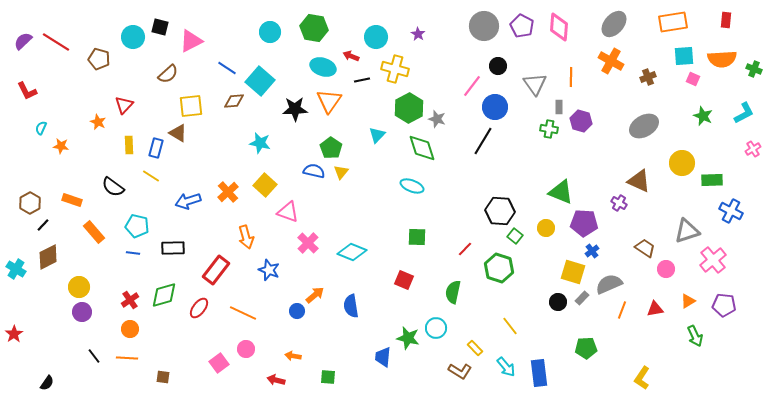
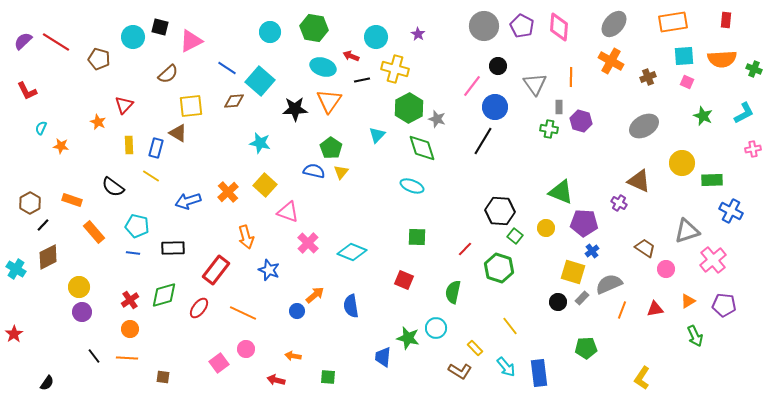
pink square at (693, 79): moved 6 px left, 3 px down
pink cross at (753, 149): rotated 21 degrees clockwise
